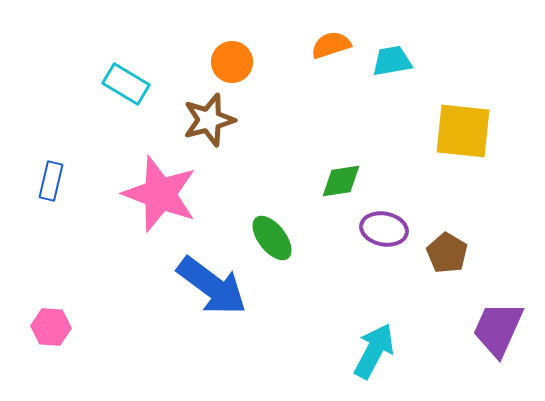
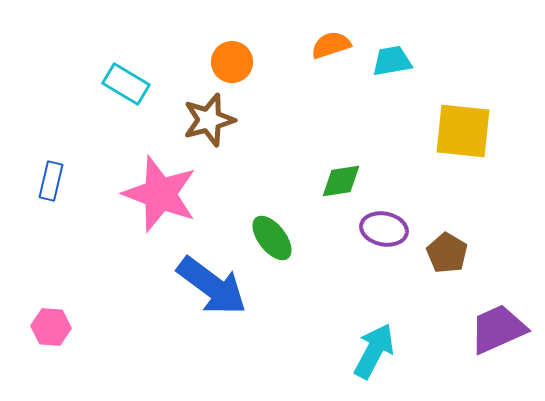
purple trapezoid: rotated 42 degrees clockwise
